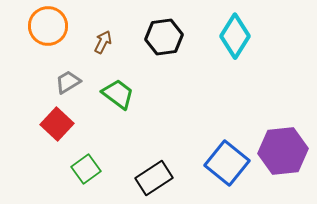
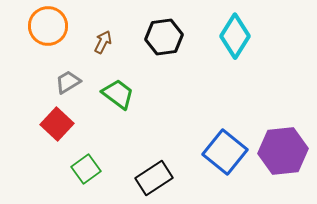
blue square: moved 2 px left, 11 px up
